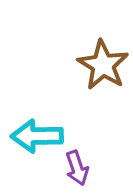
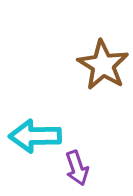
cyan arrow: moved 2 px left
